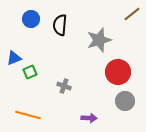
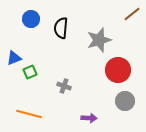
black semicircle: moved 1 px right, 3 px down
red circle: moved 2 px up
orange line: moved 1 px right, 1 px up
